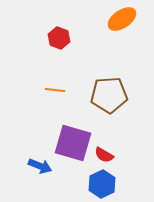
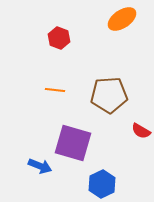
red semicircle: moved 37 px right, 24 px up
